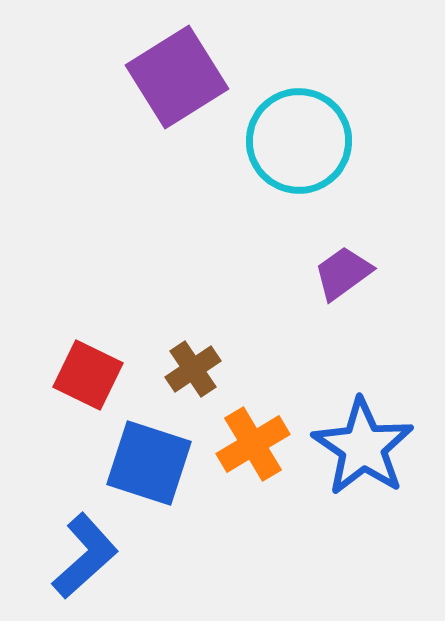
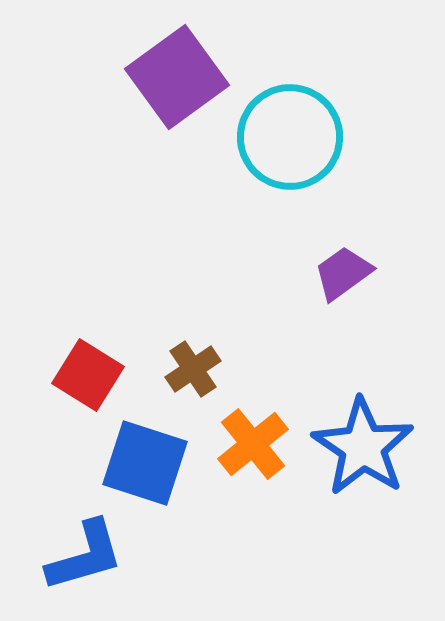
purple square: rotated 4 degrees counterclockwise
cyan circle: moved 9 px left, 4 px up
red square: rotated 6 degrees clockwise
orange cross: rotated 8 degrees counterclockwise
blue square: moved 4 px left
blue L-shape: rotated 26 degrees clockwise
